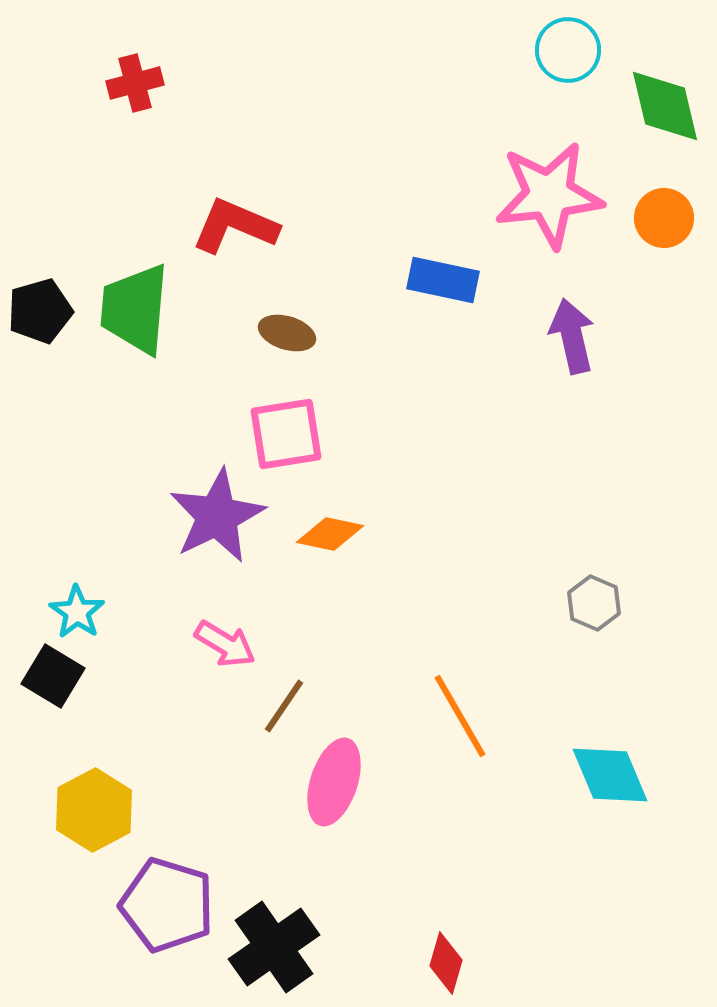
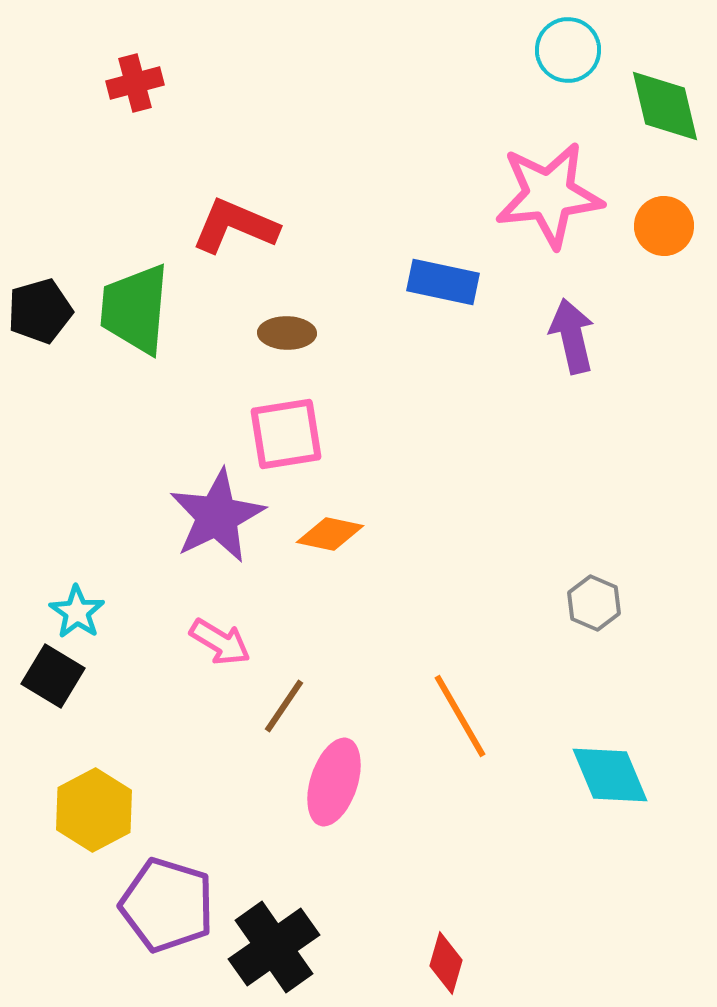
orange circle: moved 8 px down
blue rectangle: moved 2 px down
brown ellipse: rotated 16 degrees counterclockwise
pink arrow: moved 5 px left, 2 px up
